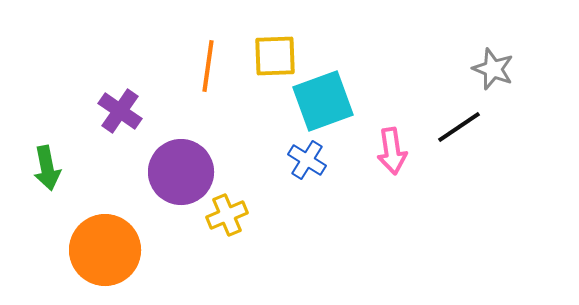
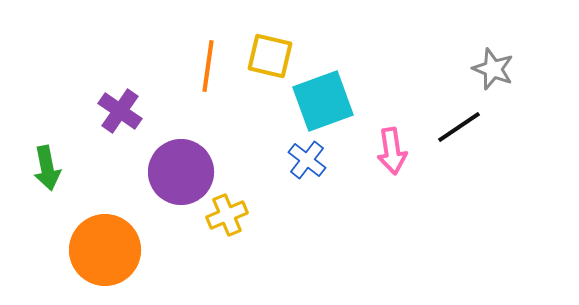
yellow square: moved 5 px left; rotated 15 degrees clockwise
blue cross: rotated 6 degrees clockwise
